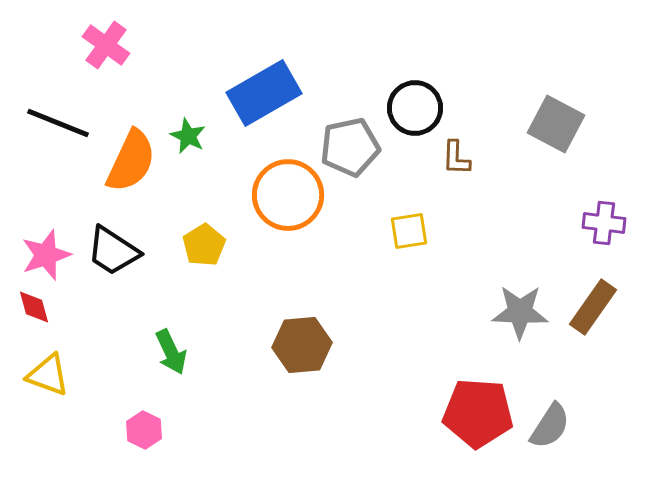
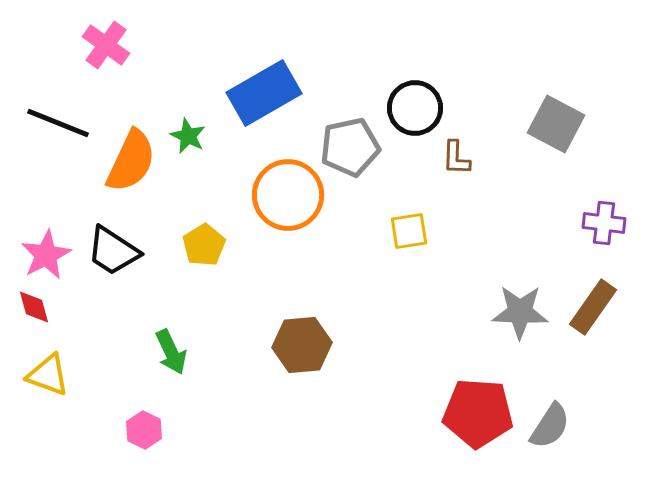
pink star: rotated 9 degrees counterclockwise
